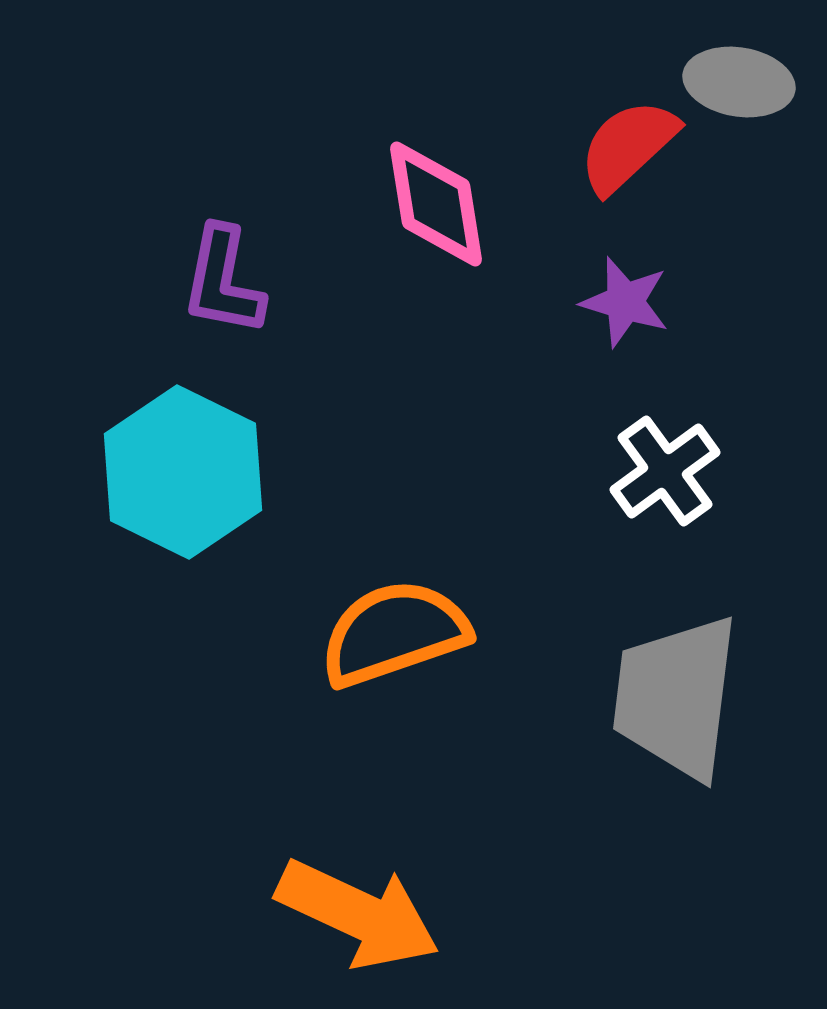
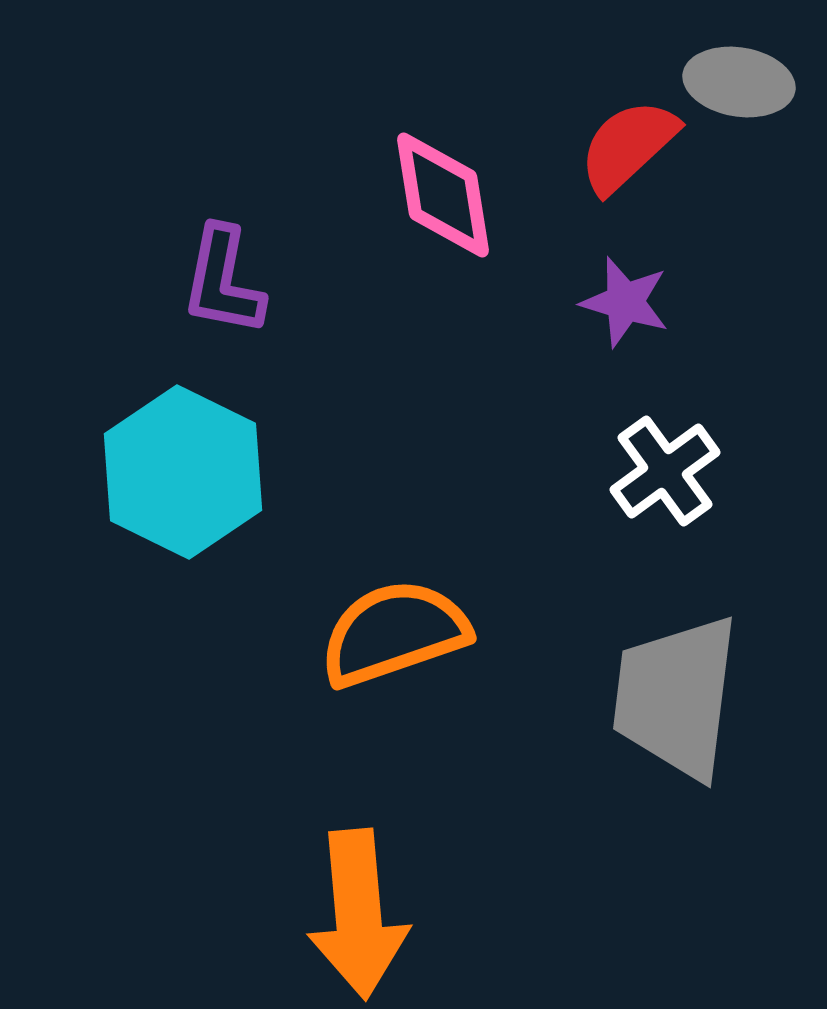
pink diamond: moved 7 px right, 9 px up
orange arrow: rotated 60 degrees clockwise
